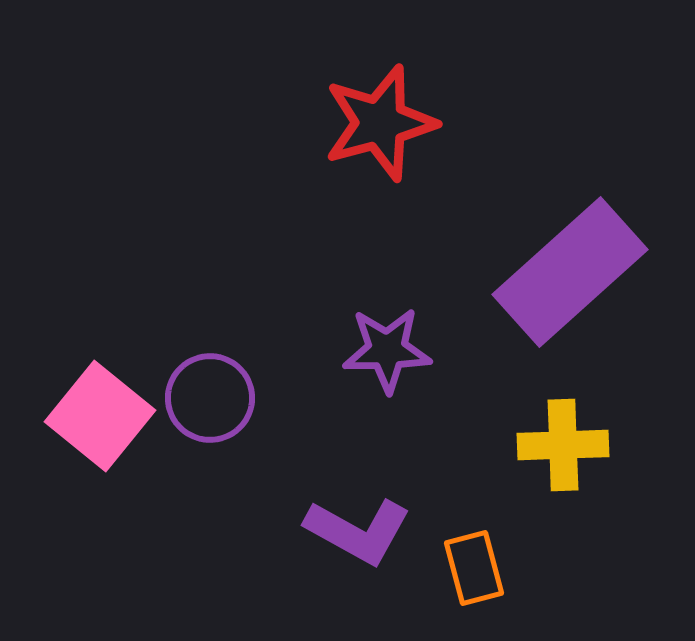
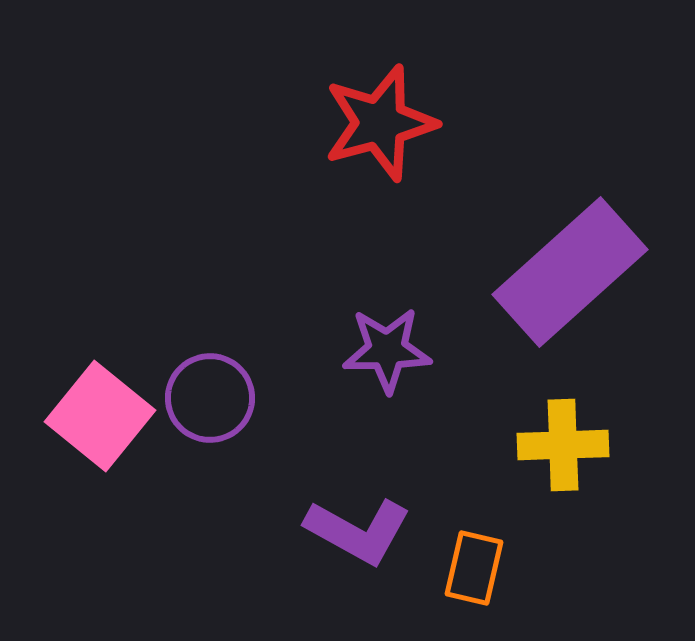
orange rectangle: rotated 28 degrees clockwise
